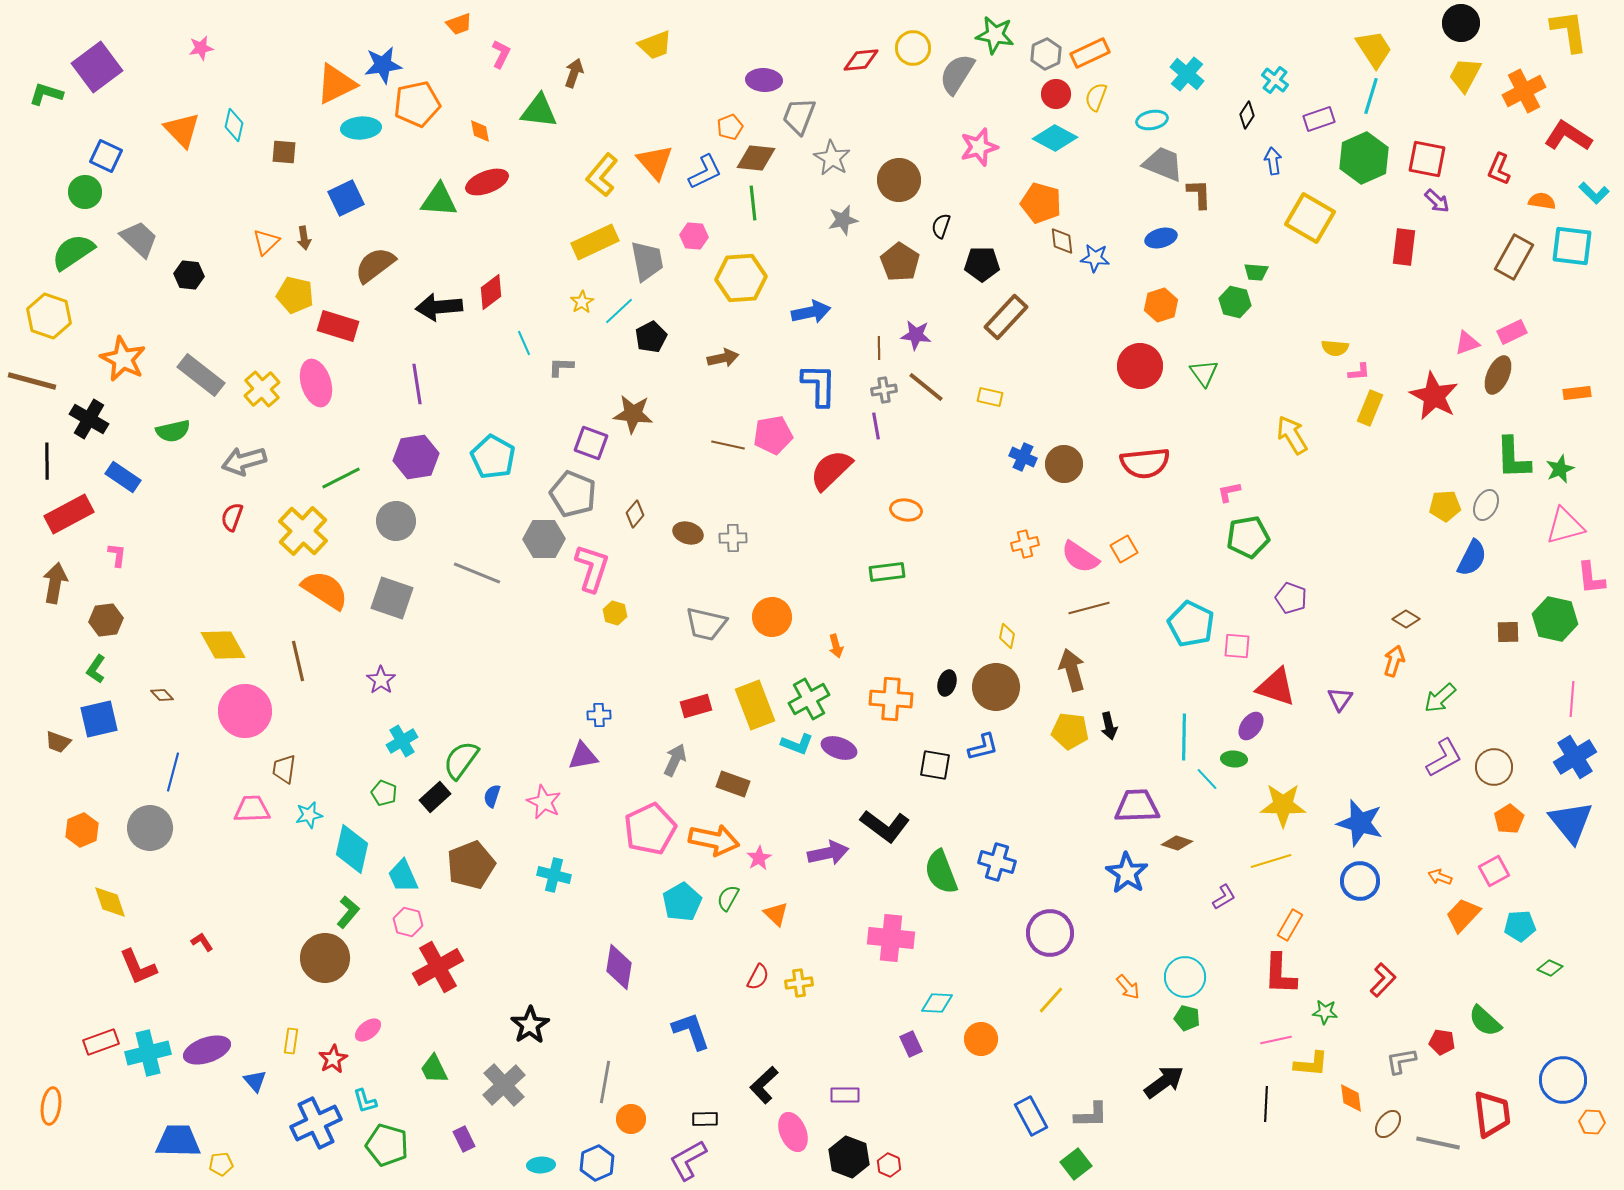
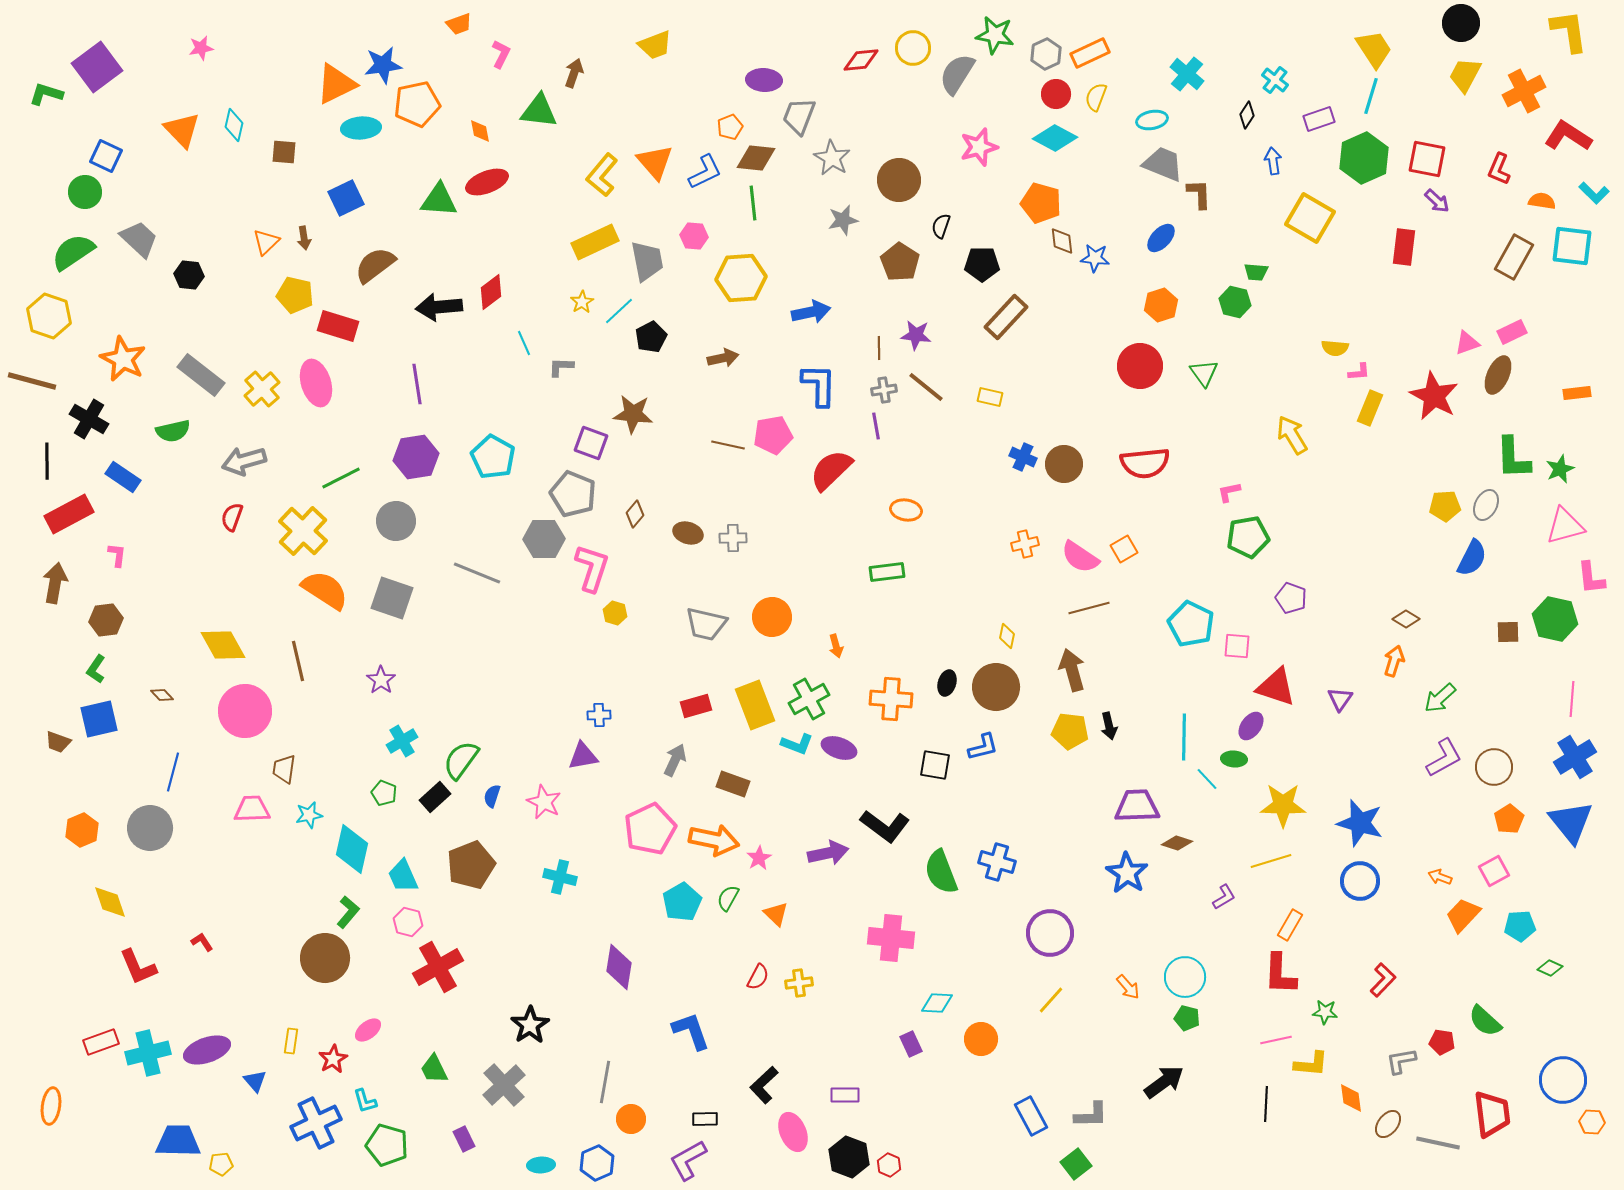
blue ellipse at (1161, 238): rotated 32 degrees counterclockwise
cyan cross at (554, 875): moved 6 px right, 2 px down
